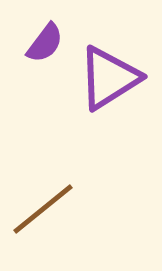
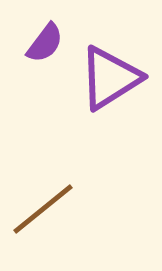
purple triangle: moved 1 px right
